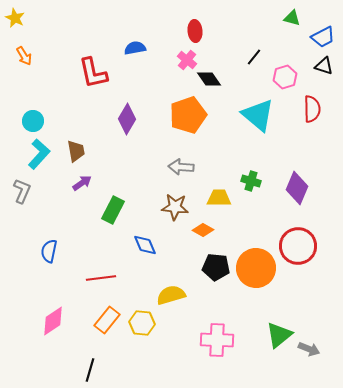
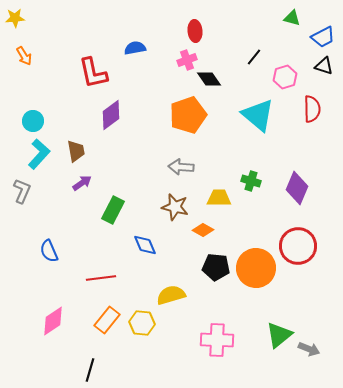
yellow star at (15, 18): rotated 30 degrees counterclockwise
pink cross at (187, 60): rotated 30 degrees clockwise
purple diamond at (127, 119): moved 16 px left, 4 px up; rotated 24 degrees clockwise
brown star at (175, 207): rotated 8 degrees clockwise
blue semicircle at (49, 251): rotated 35 degrees counterclockwise
